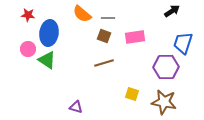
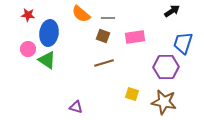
orange semicircle: moved 1 px left
brown square: moved 1 px left
